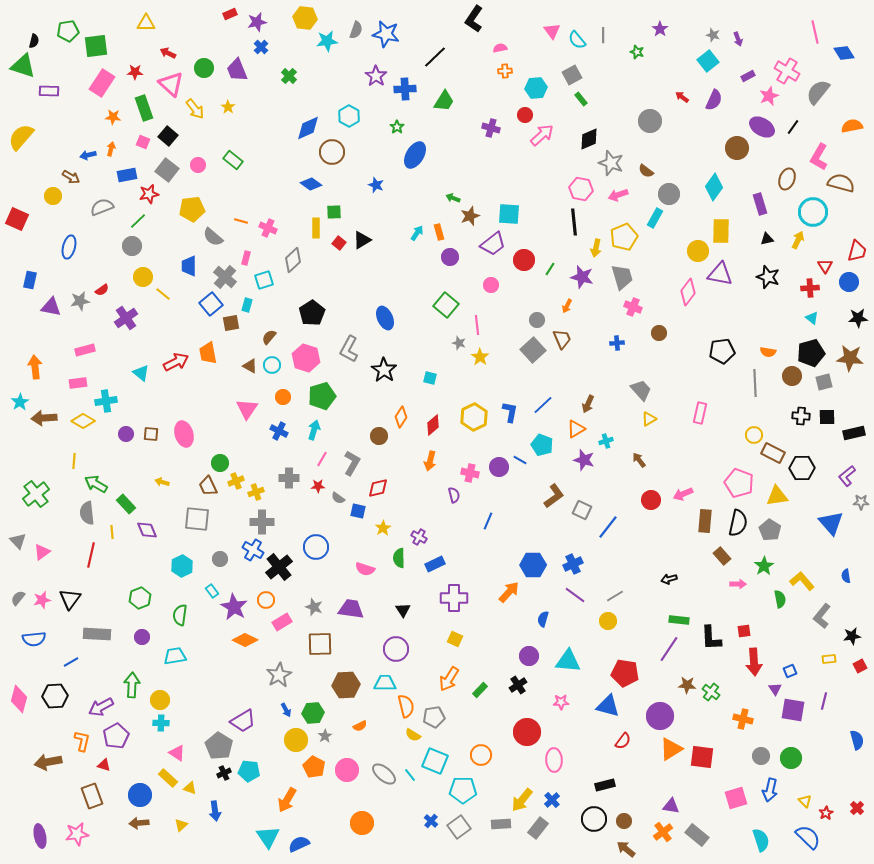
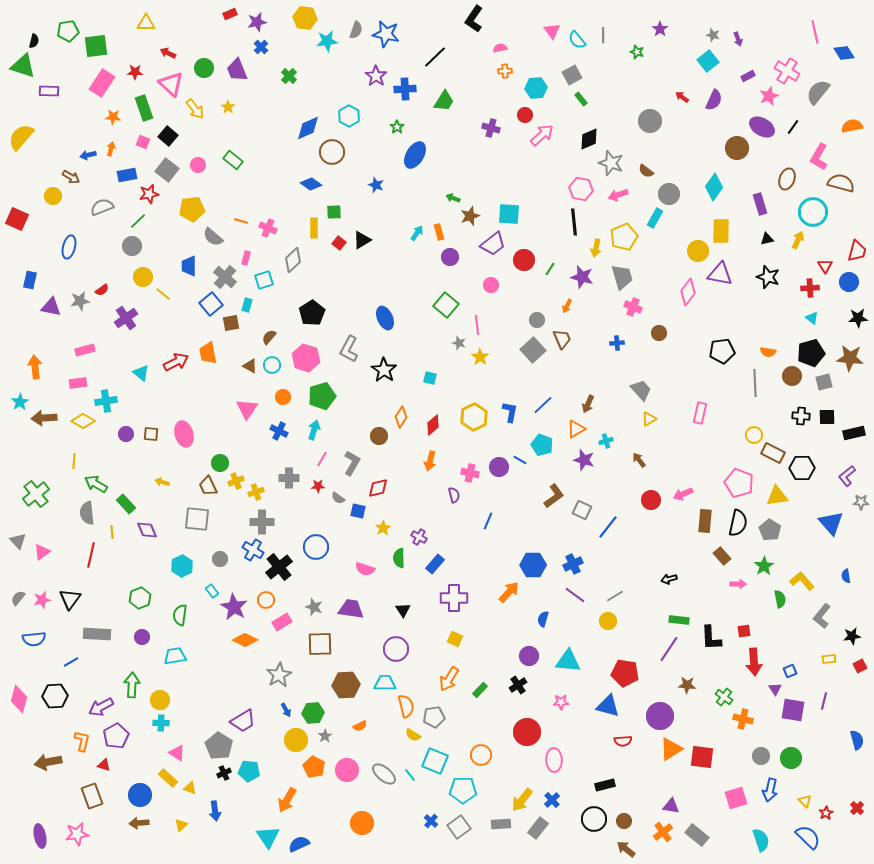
yellow rectangle at (316, 228): moved 2 px left
blue rectangle at (435, 564): rotated 24 degrees counterclockwise
green cross at (711, 692): moved 13 px right, 5 px down
red semicircle at (623, 741): rotated 48 degrees clockwise
